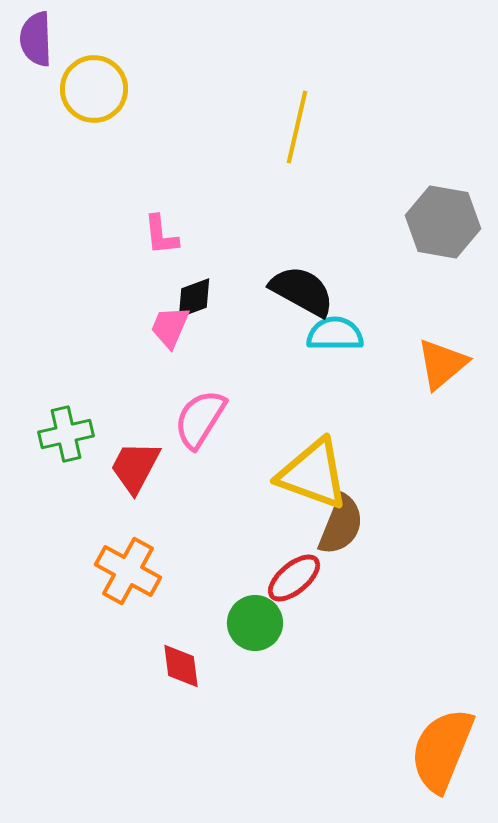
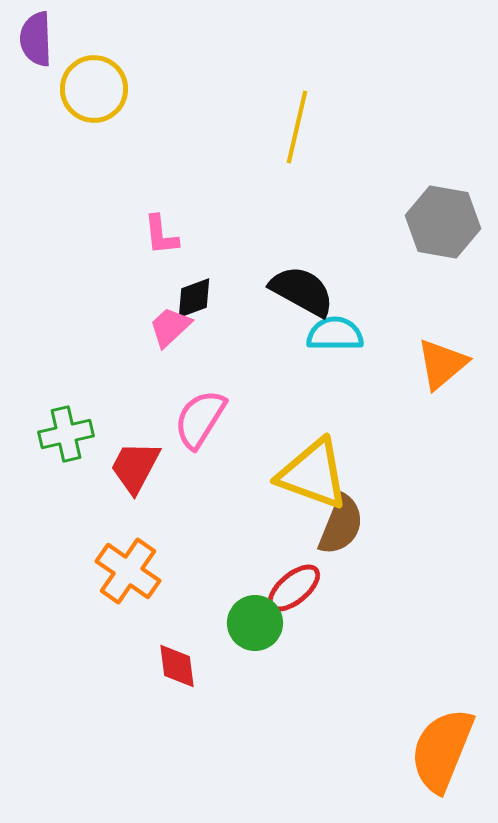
pink trapezoid: rotated 24 degrees clockwise
orange cross: rotated 6 degrees clockwise
red ellipse: moved 10 px down
red diamond: moved 4 px left
